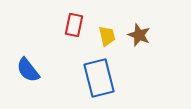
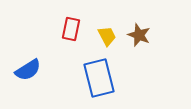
red rectangle: moved 3 px left, 4 px down
yellow trapezoid: rotated 15 degrees counterclockwise
blue semicircle: rotated 84 degrees counterclockwise
